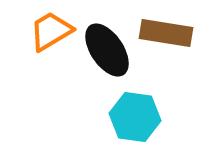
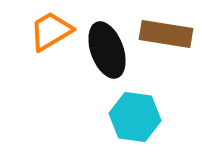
brown rectangle: moved 1 px down
black ellipse: rotated 14 degrees clockwise
